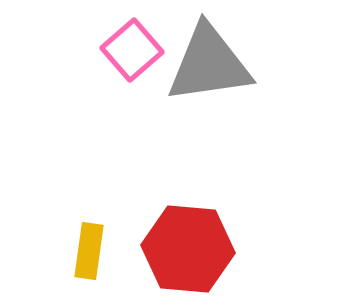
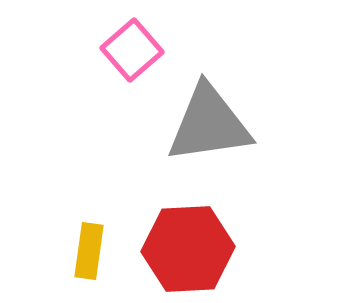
gray triangle: moved 60 px down
red hexagon: rotated 8 degrees counterclockwise
